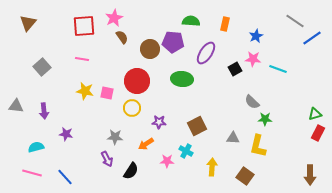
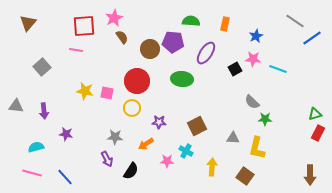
pink line at (82, 59): moved 6 px left, 9 px up
yellow L-shape at (258, 146): moved 1 px left, 2 px down
